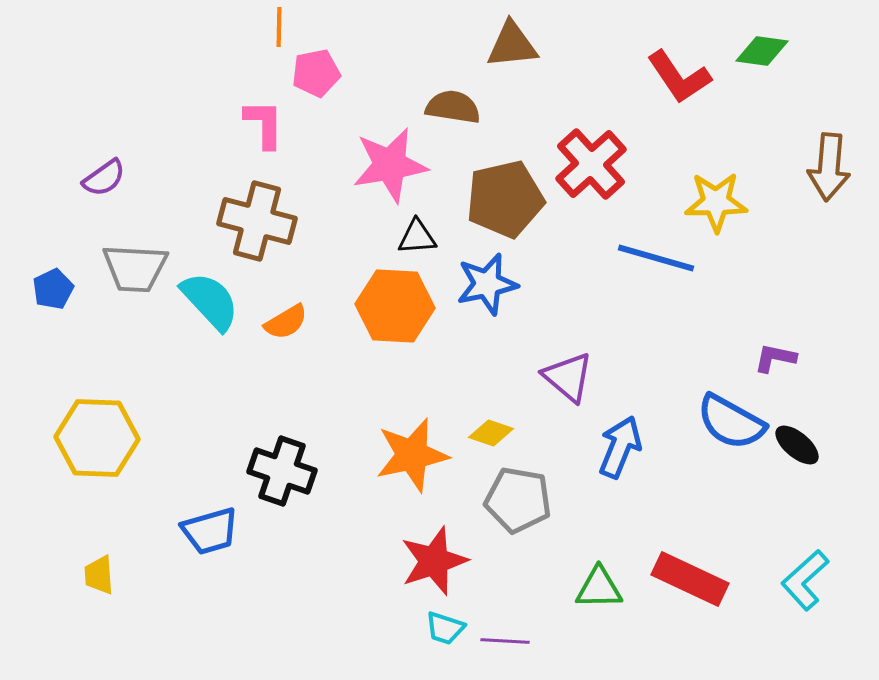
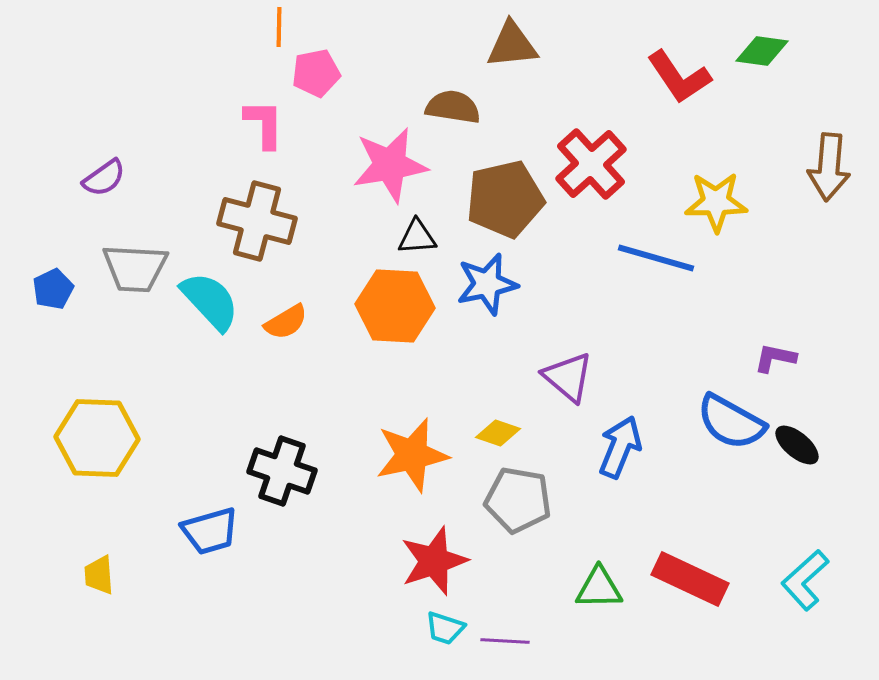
yellow diamond: moved 7 px right
